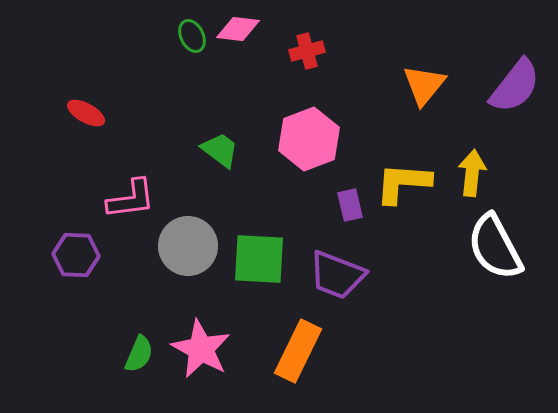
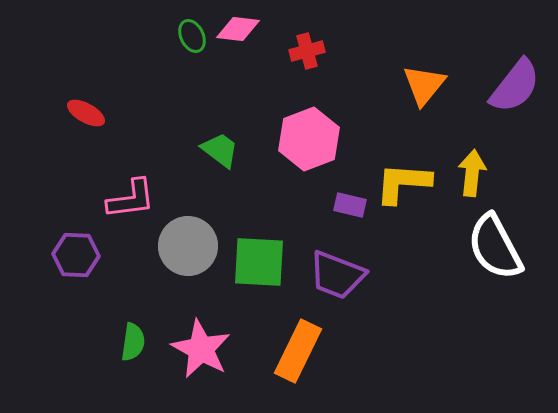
purple rectangle: rotated 64 degrees counterclockwise
green square: moved 3 px down
green semicircle: moved 6 px left, 12 px up; rotated 15 degrees counterclockwise
